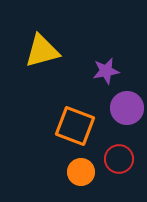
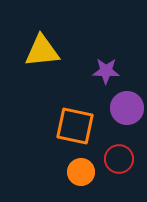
yellow triangle: rotated 9 degrees clockwise
purple star: rotated 12 degrees clockwise
orange square: rotated 9 degrees counterclockwise
